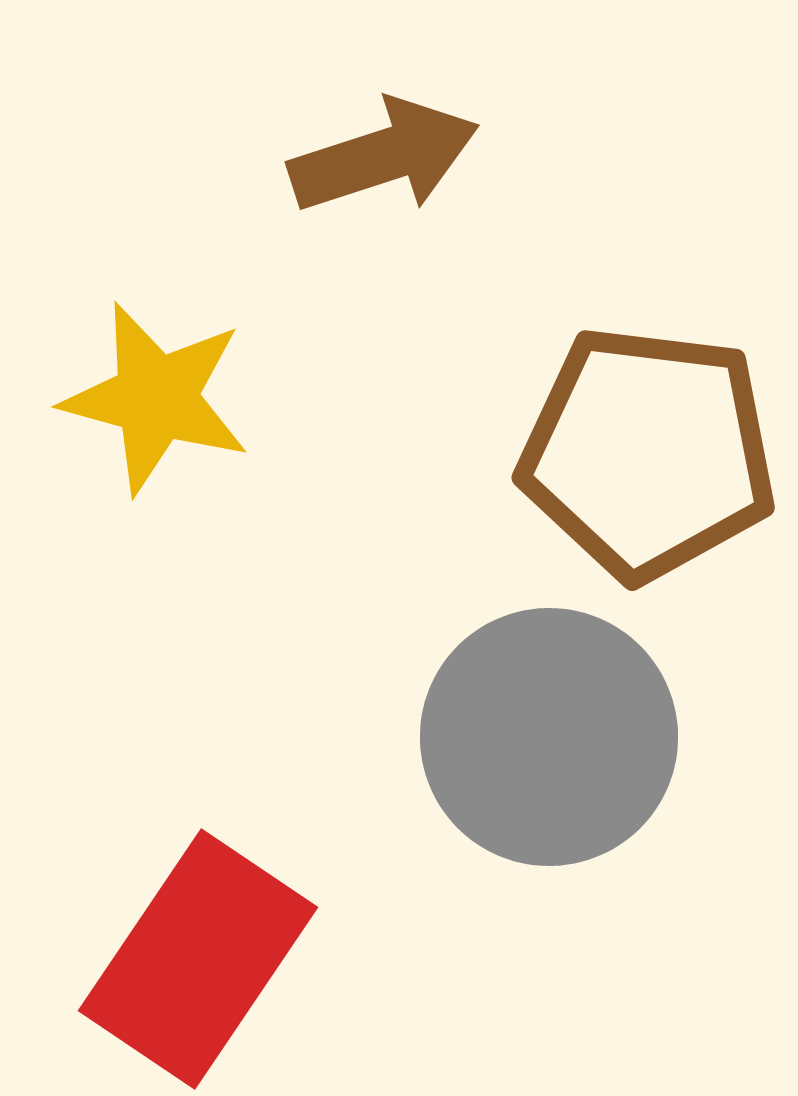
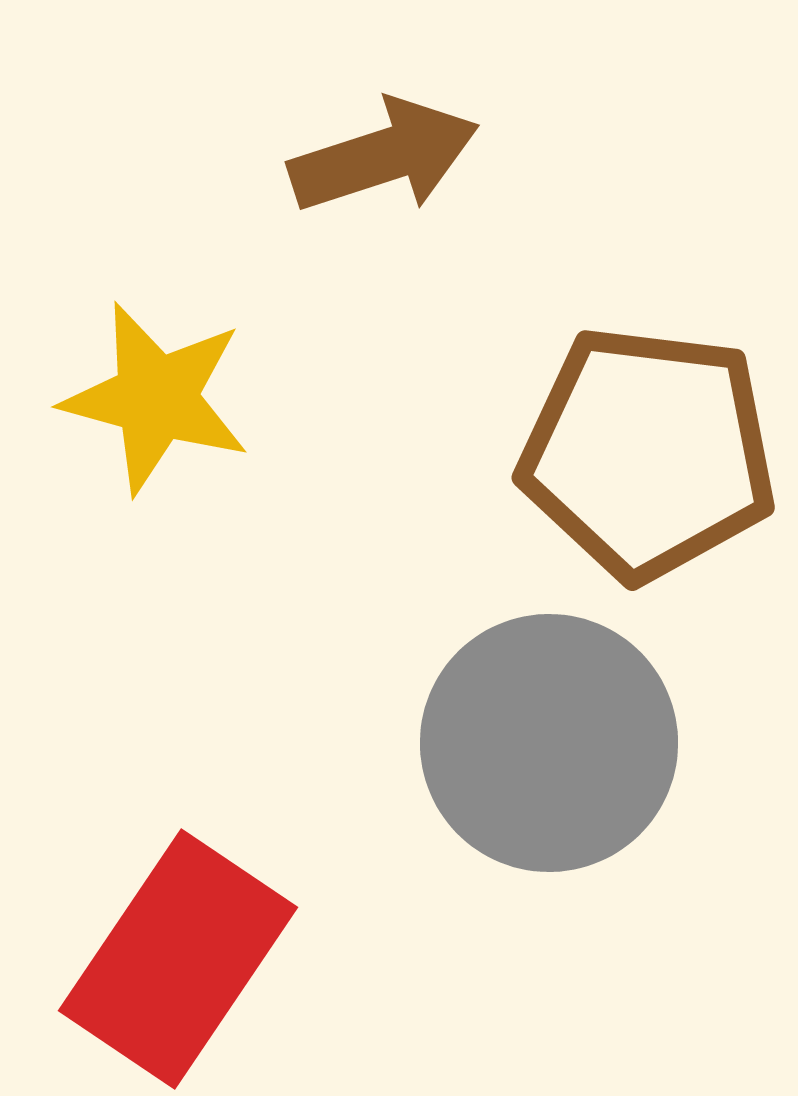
gray circle: moved 6 px down
red rectangle: moved 20 px left
